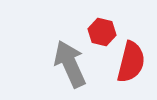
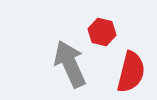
red semicircle: moved 10 px down
